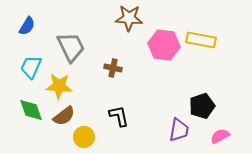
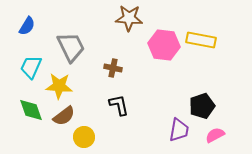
black L-shape: moved 11 px up
pink semicircle: moved 5 px left, 1 px up
